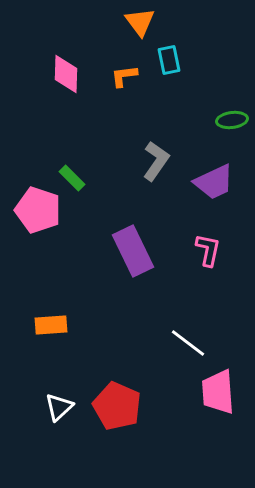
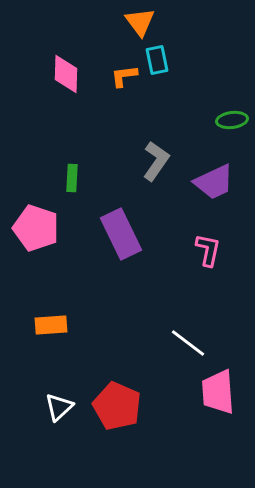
cyan rectangle: moved 12 px left
green rectangle: rotated 48 degrees clockwise
pink pentagon: moved 2 px left, 18 px down
purple rectangle: moved 12 px left, 17 px up
